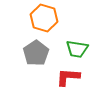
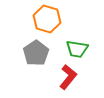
orange hexagon: moved 3 px right, 1 px down
red L-shape: rotated 125 degrees clockwise
